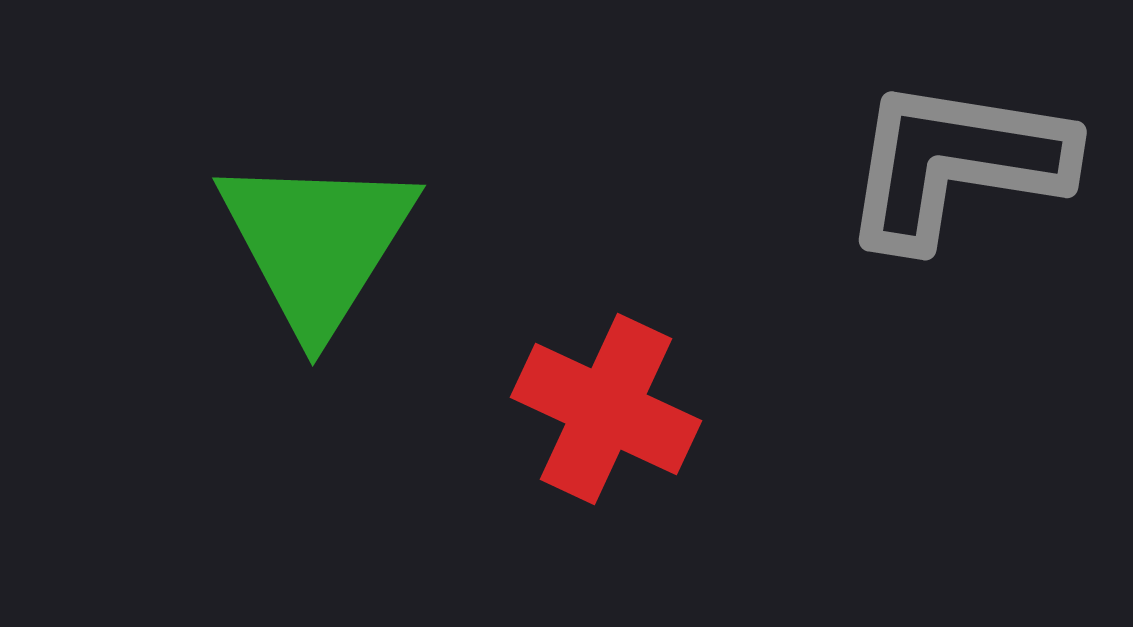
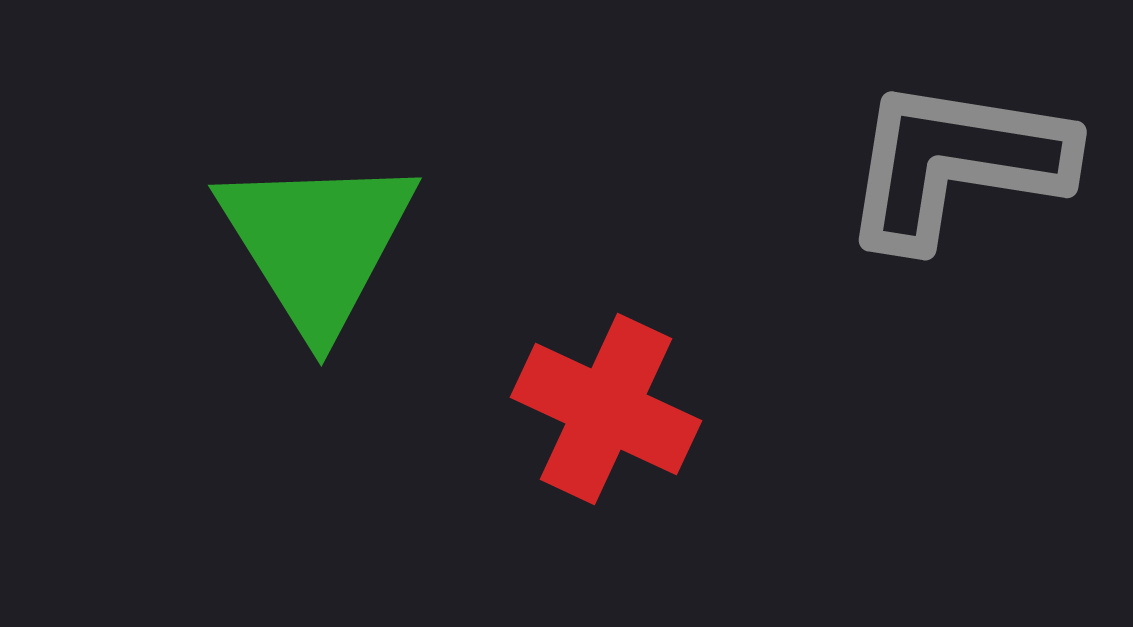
green triangle: rotated 4 degrees counterclockwise
